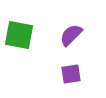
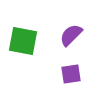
green square: moved 4 px right, 6 px down
